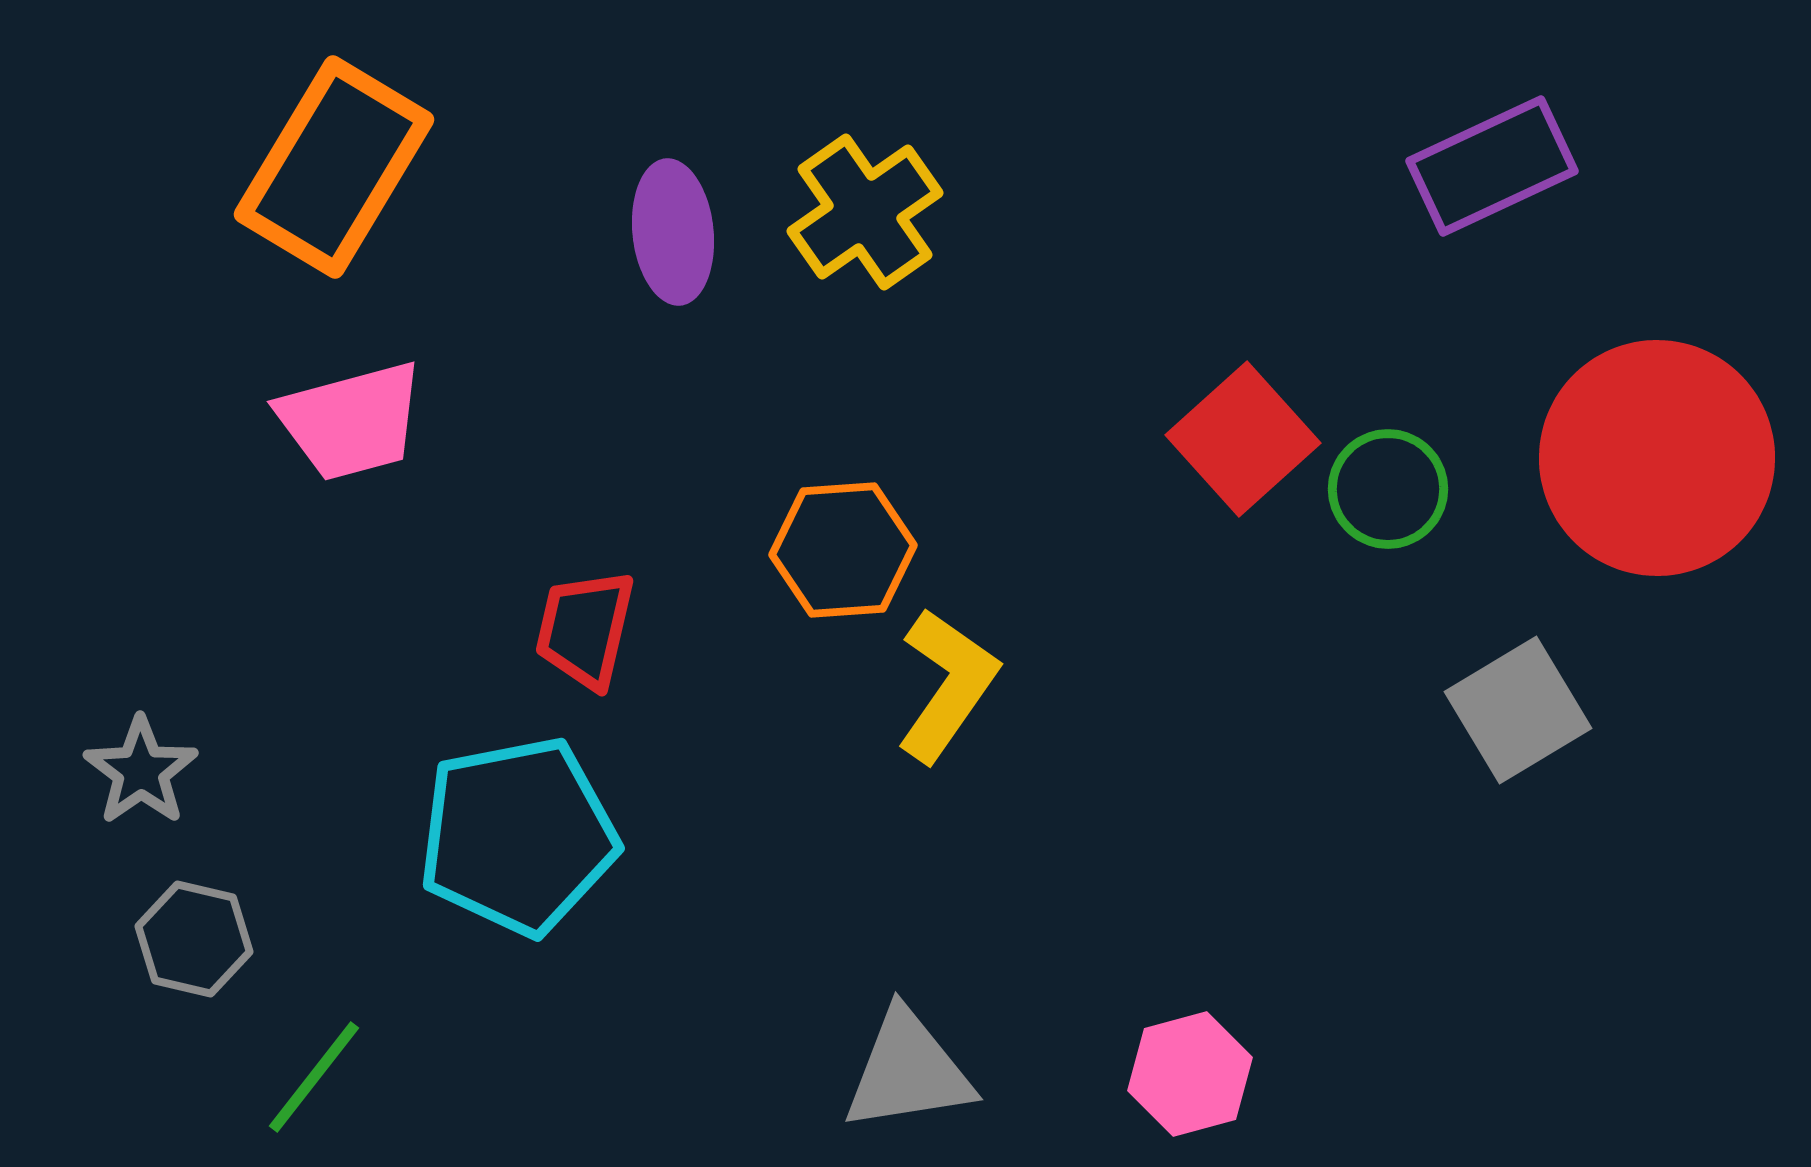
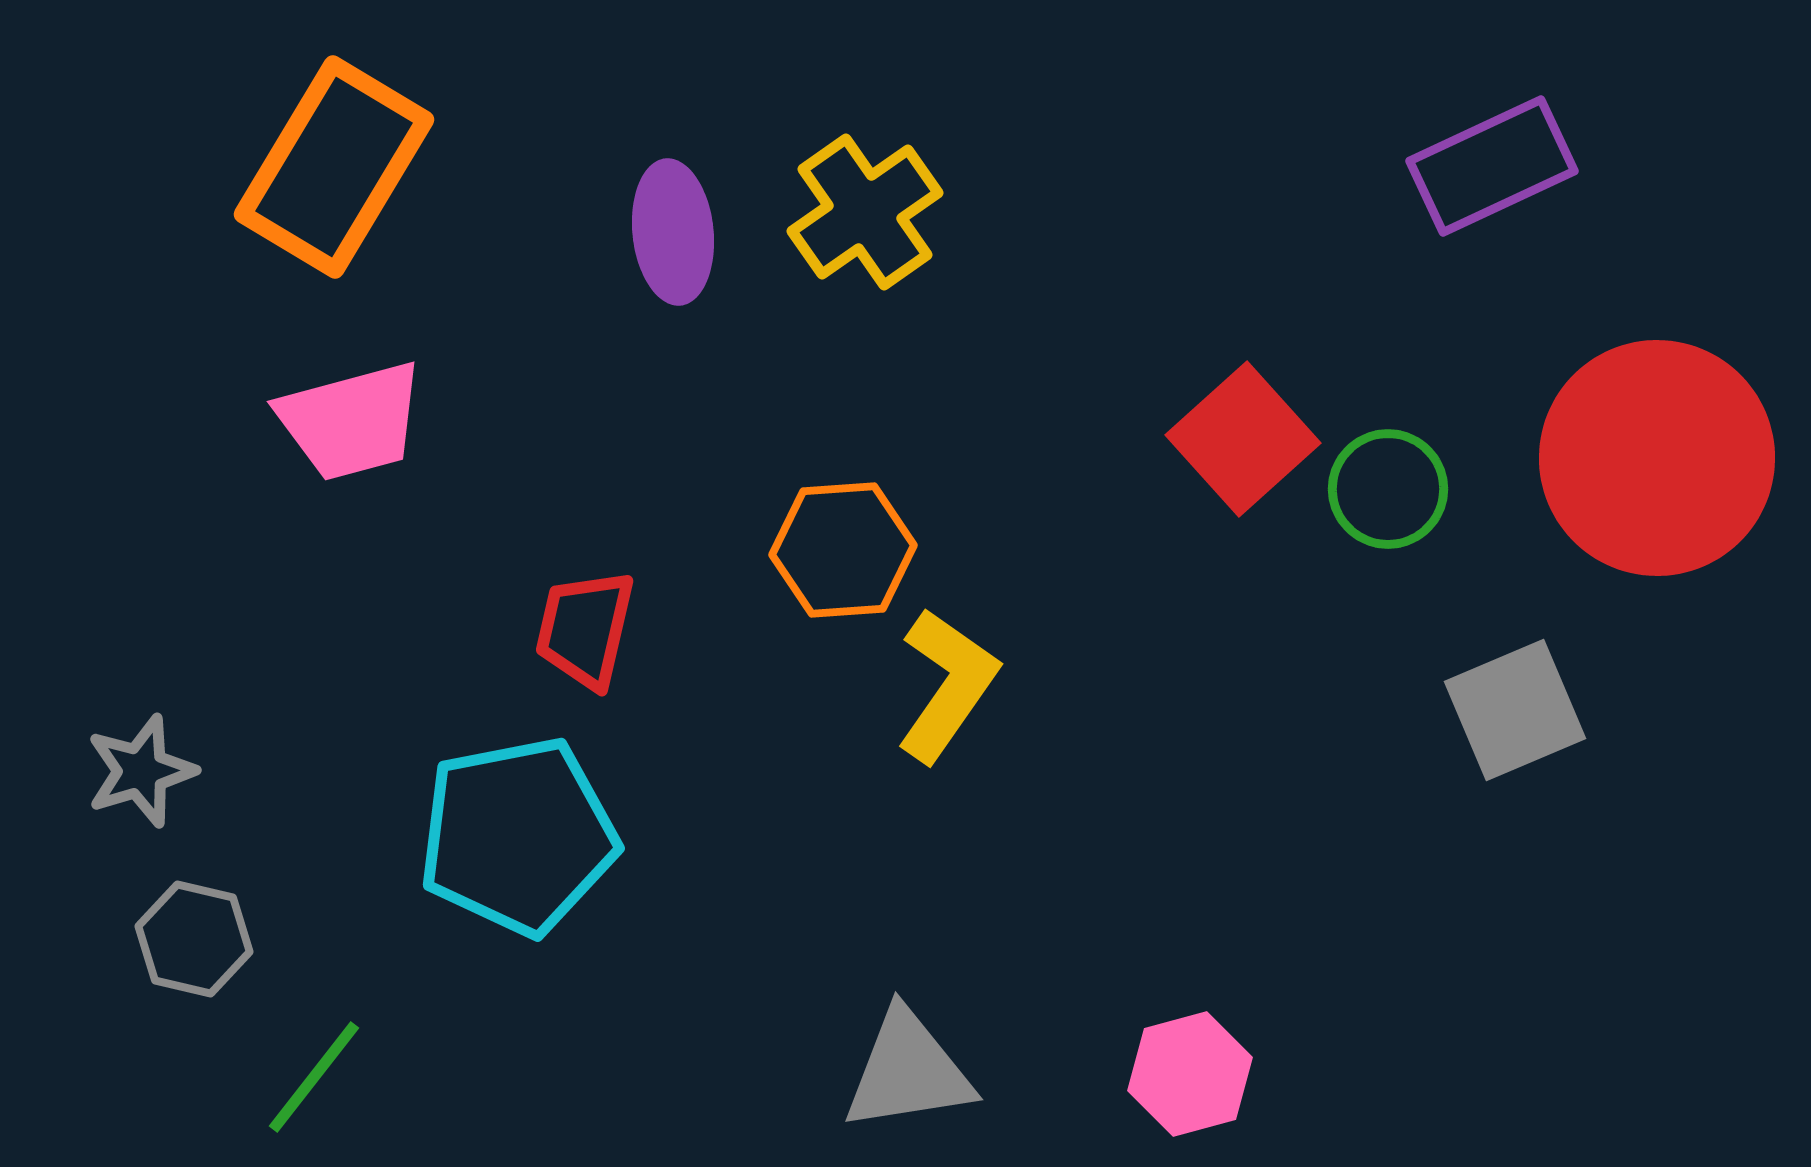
gray square: moved 3 px left; rotated 8 degrees clockwise
gray star: rotated 18 degrees clockwise
